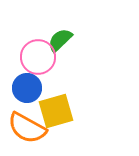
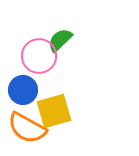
pink circle: moved 1 px right, 1 px up
blue circle: moved 4 px left, 2 px down
yellow square: moved 2 px left
